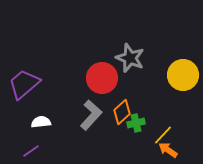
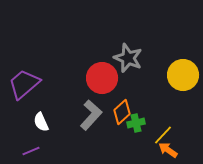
gray star: moved 2 px left
white semicircle: rotated 108 degrees counterclockwise
purple line: rotated 12 degrees clockwise
